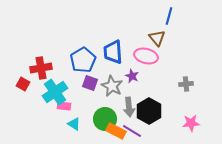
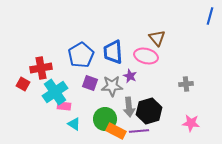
blue line: moved 41 px right
blue pentagon: moved 2 px left, 5 px up
purple star: moved 2 px left
gray star: rotated 30 degrees counterclockwise
black hexagon: rotated 15 degrees clockwise
pink star: rotated 12 degrees clockwise
purple line: moved 7 px right; rotated 36 degrees counterclockwise
